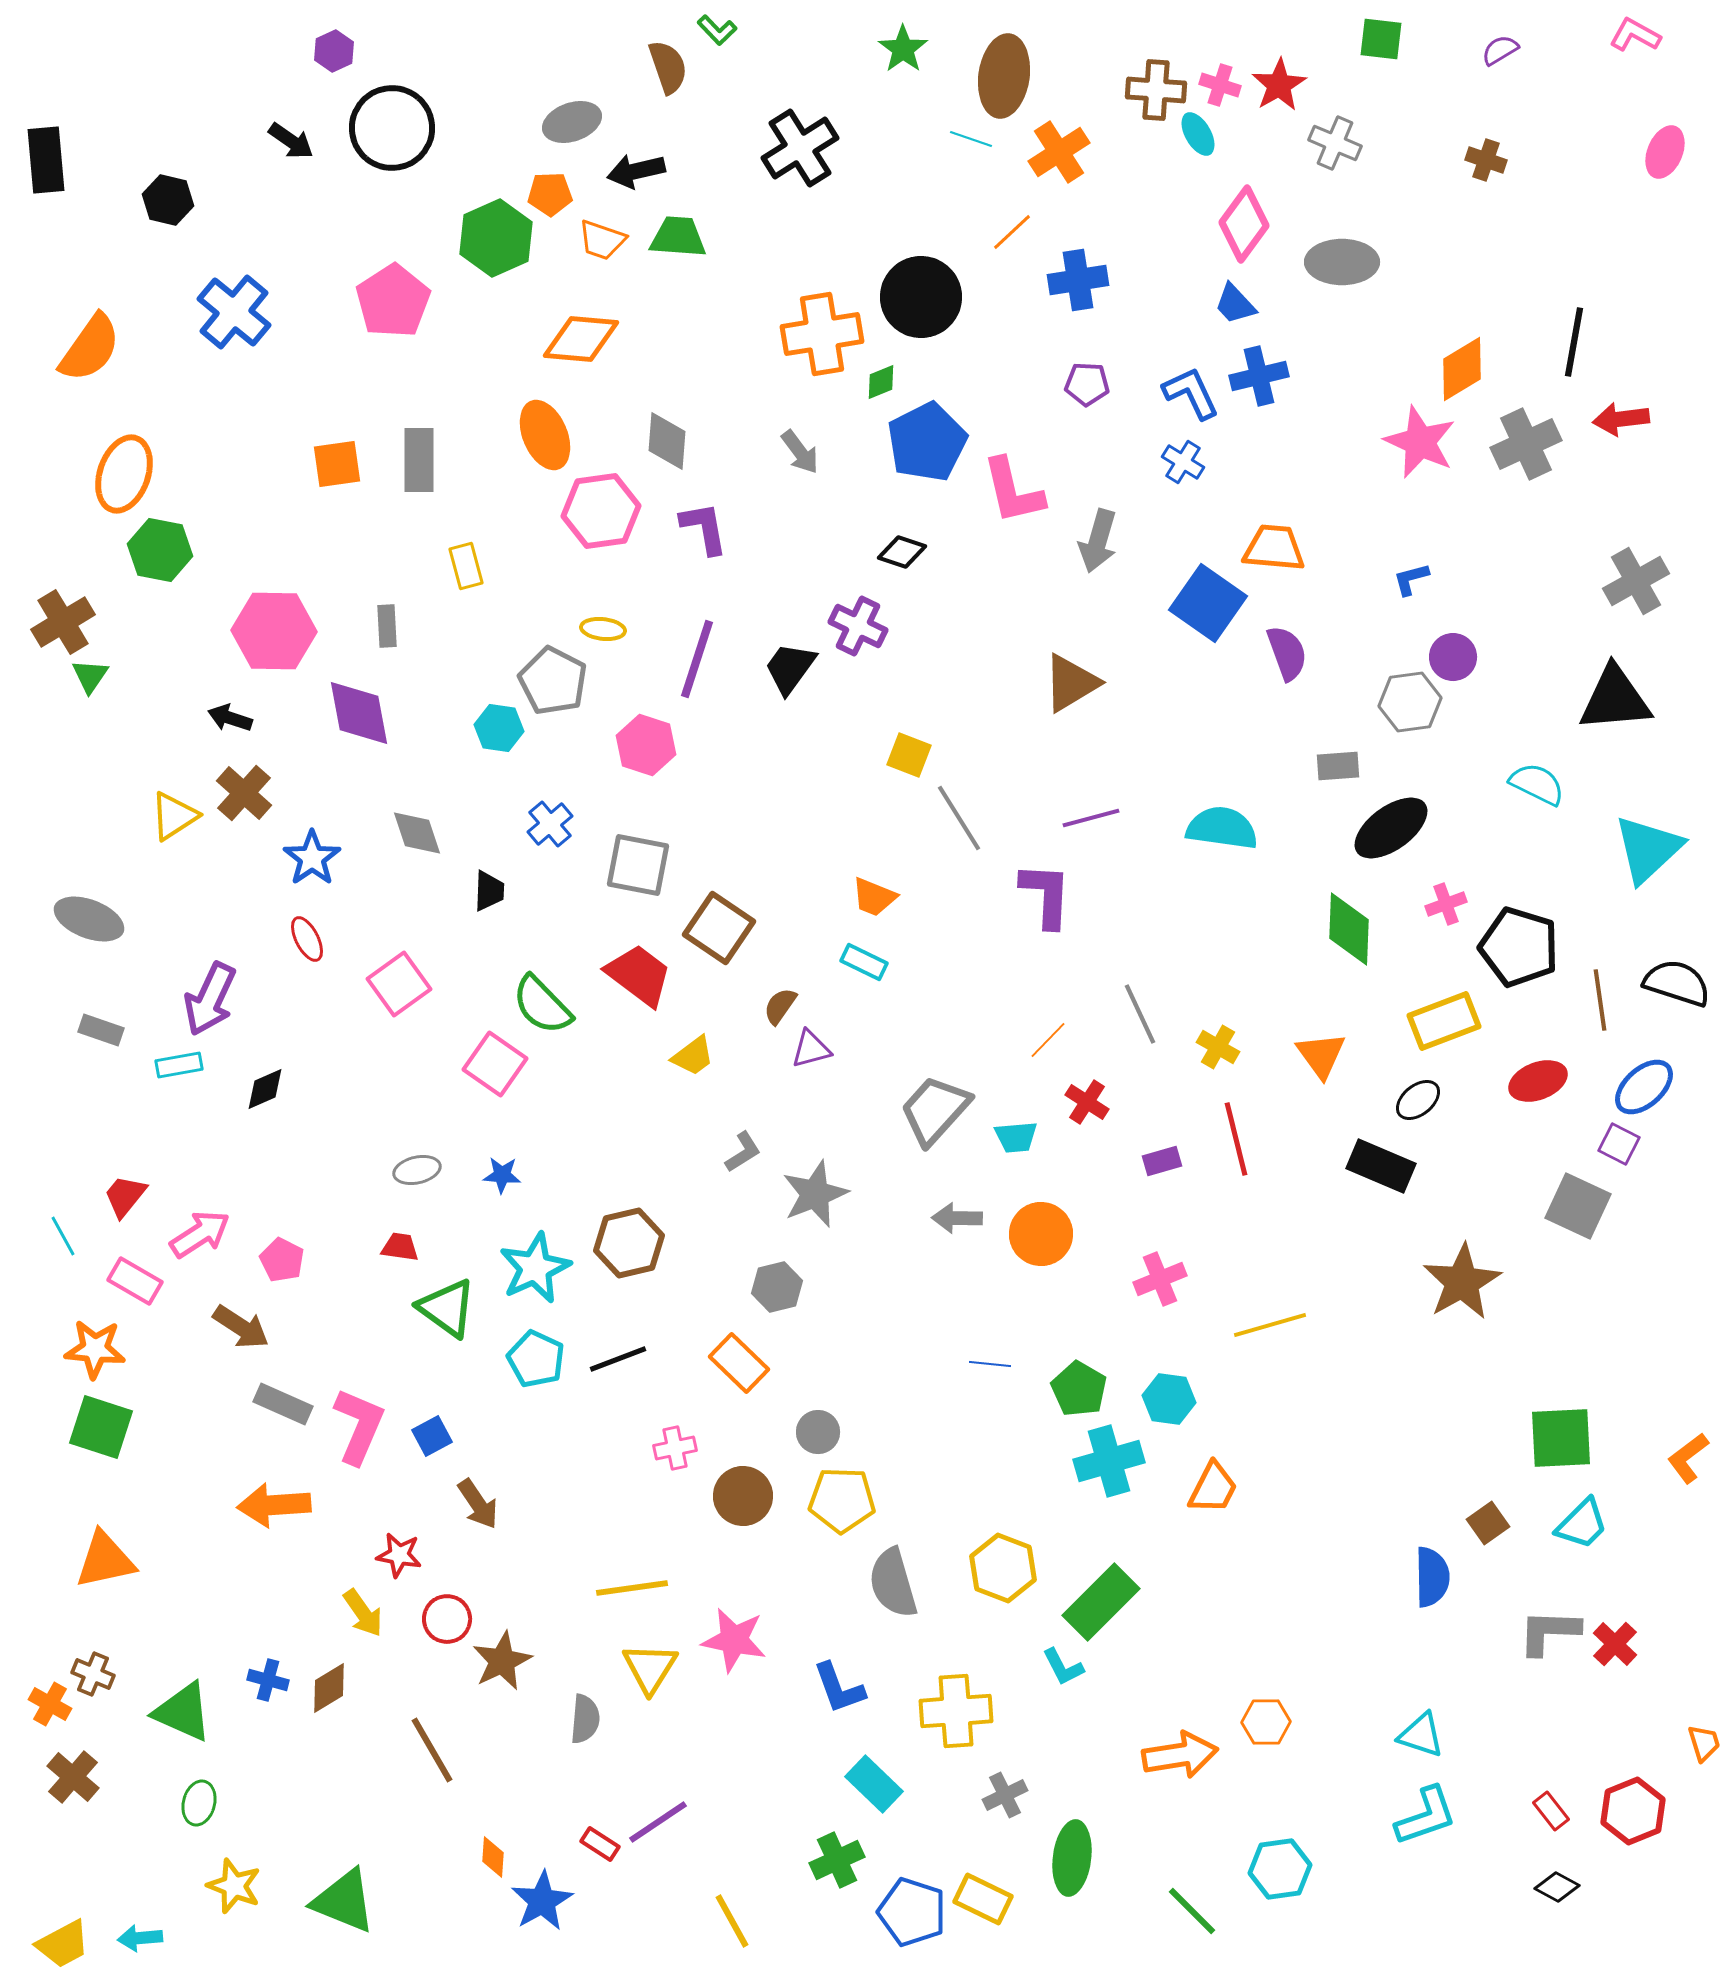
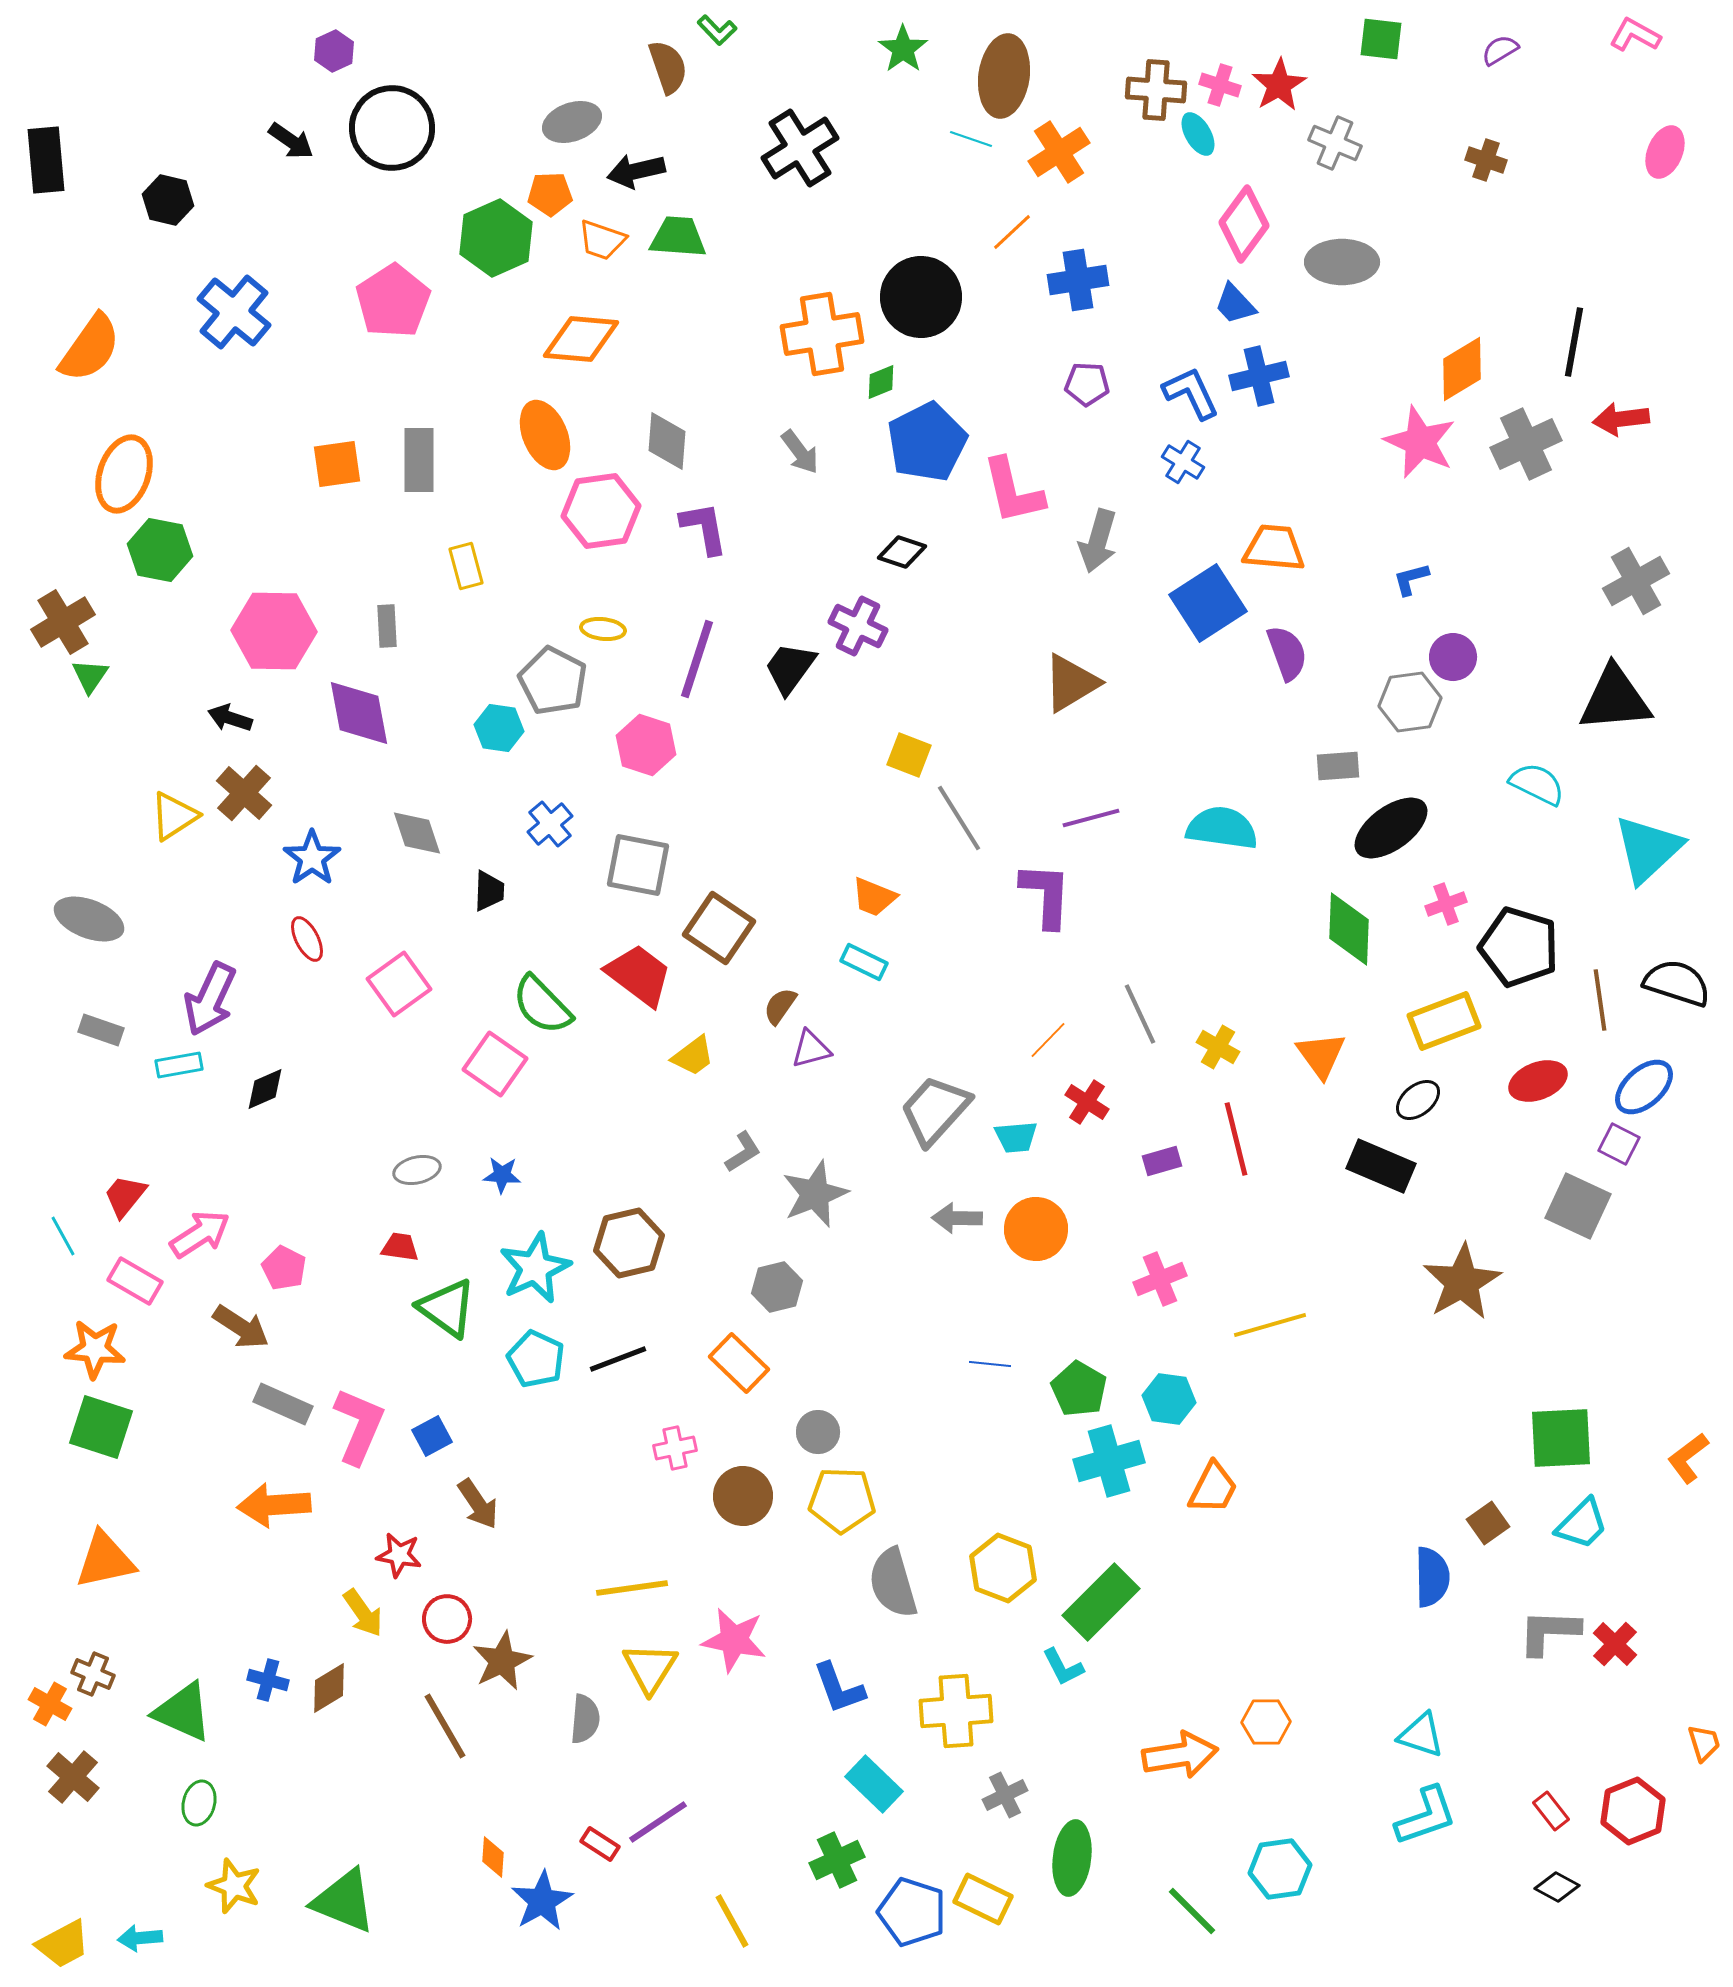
blue square at (1208, 603): rotated 22 degrees clockwise
orange circle at (1041, 1234): moved 5 px left, 5 px up
pink pentagon at (282, 1260): moved 2 px right, 8 px down
brown line at (432, 1750): moved 13 px right, 24 px up
